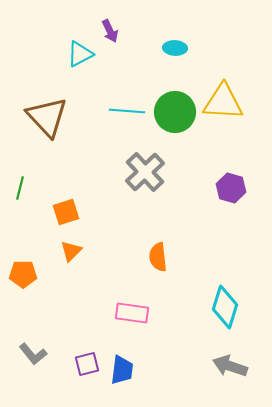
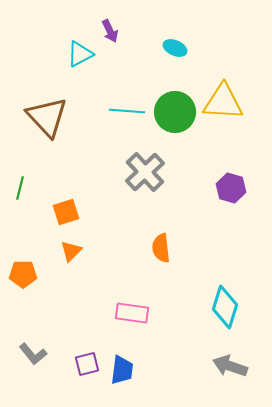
cyan ellipse: rotated 20 degrees clockwise
orange semicircle: moved 3 px right, 9 px up
